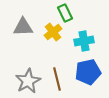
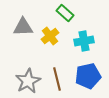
green rectangle: rotated 24 degrees counterclockwise
yellow cross: moved 3 px left, 4 px down
blue pentagon: moved 4 px down
